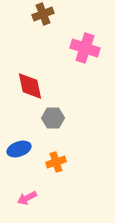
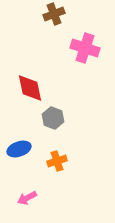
brown cross: moved 11 px right
red diamond: moved 2 px down
gray hexagon: rotated 20 degrees clockwise
orange cross: moved 1 px right, 1 px up
